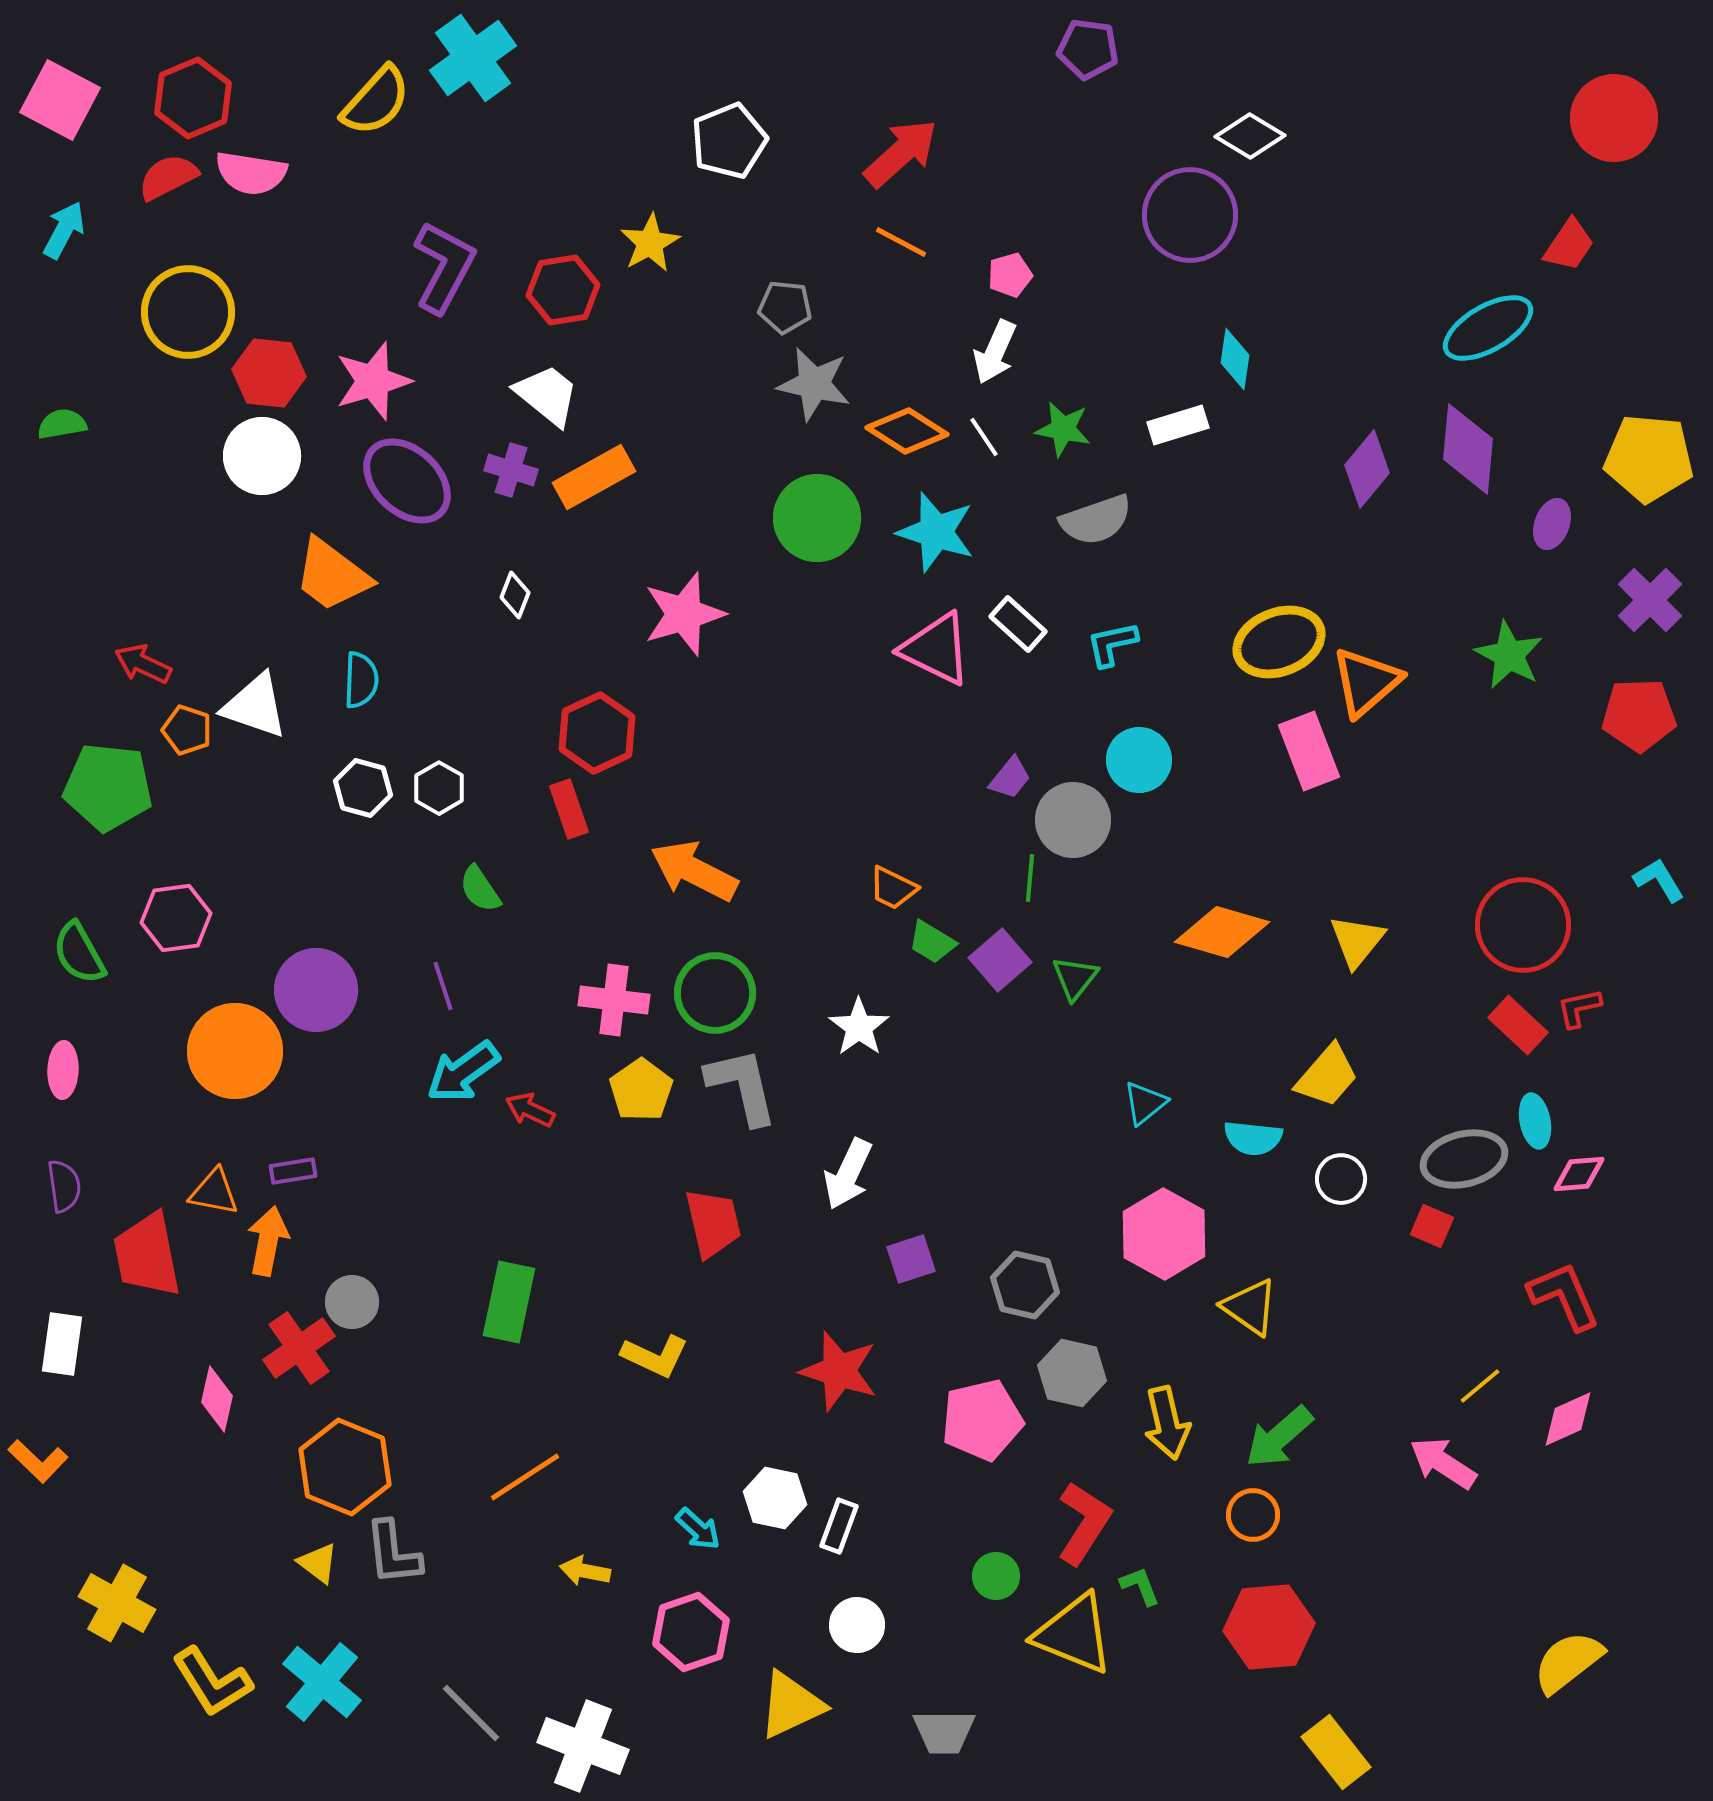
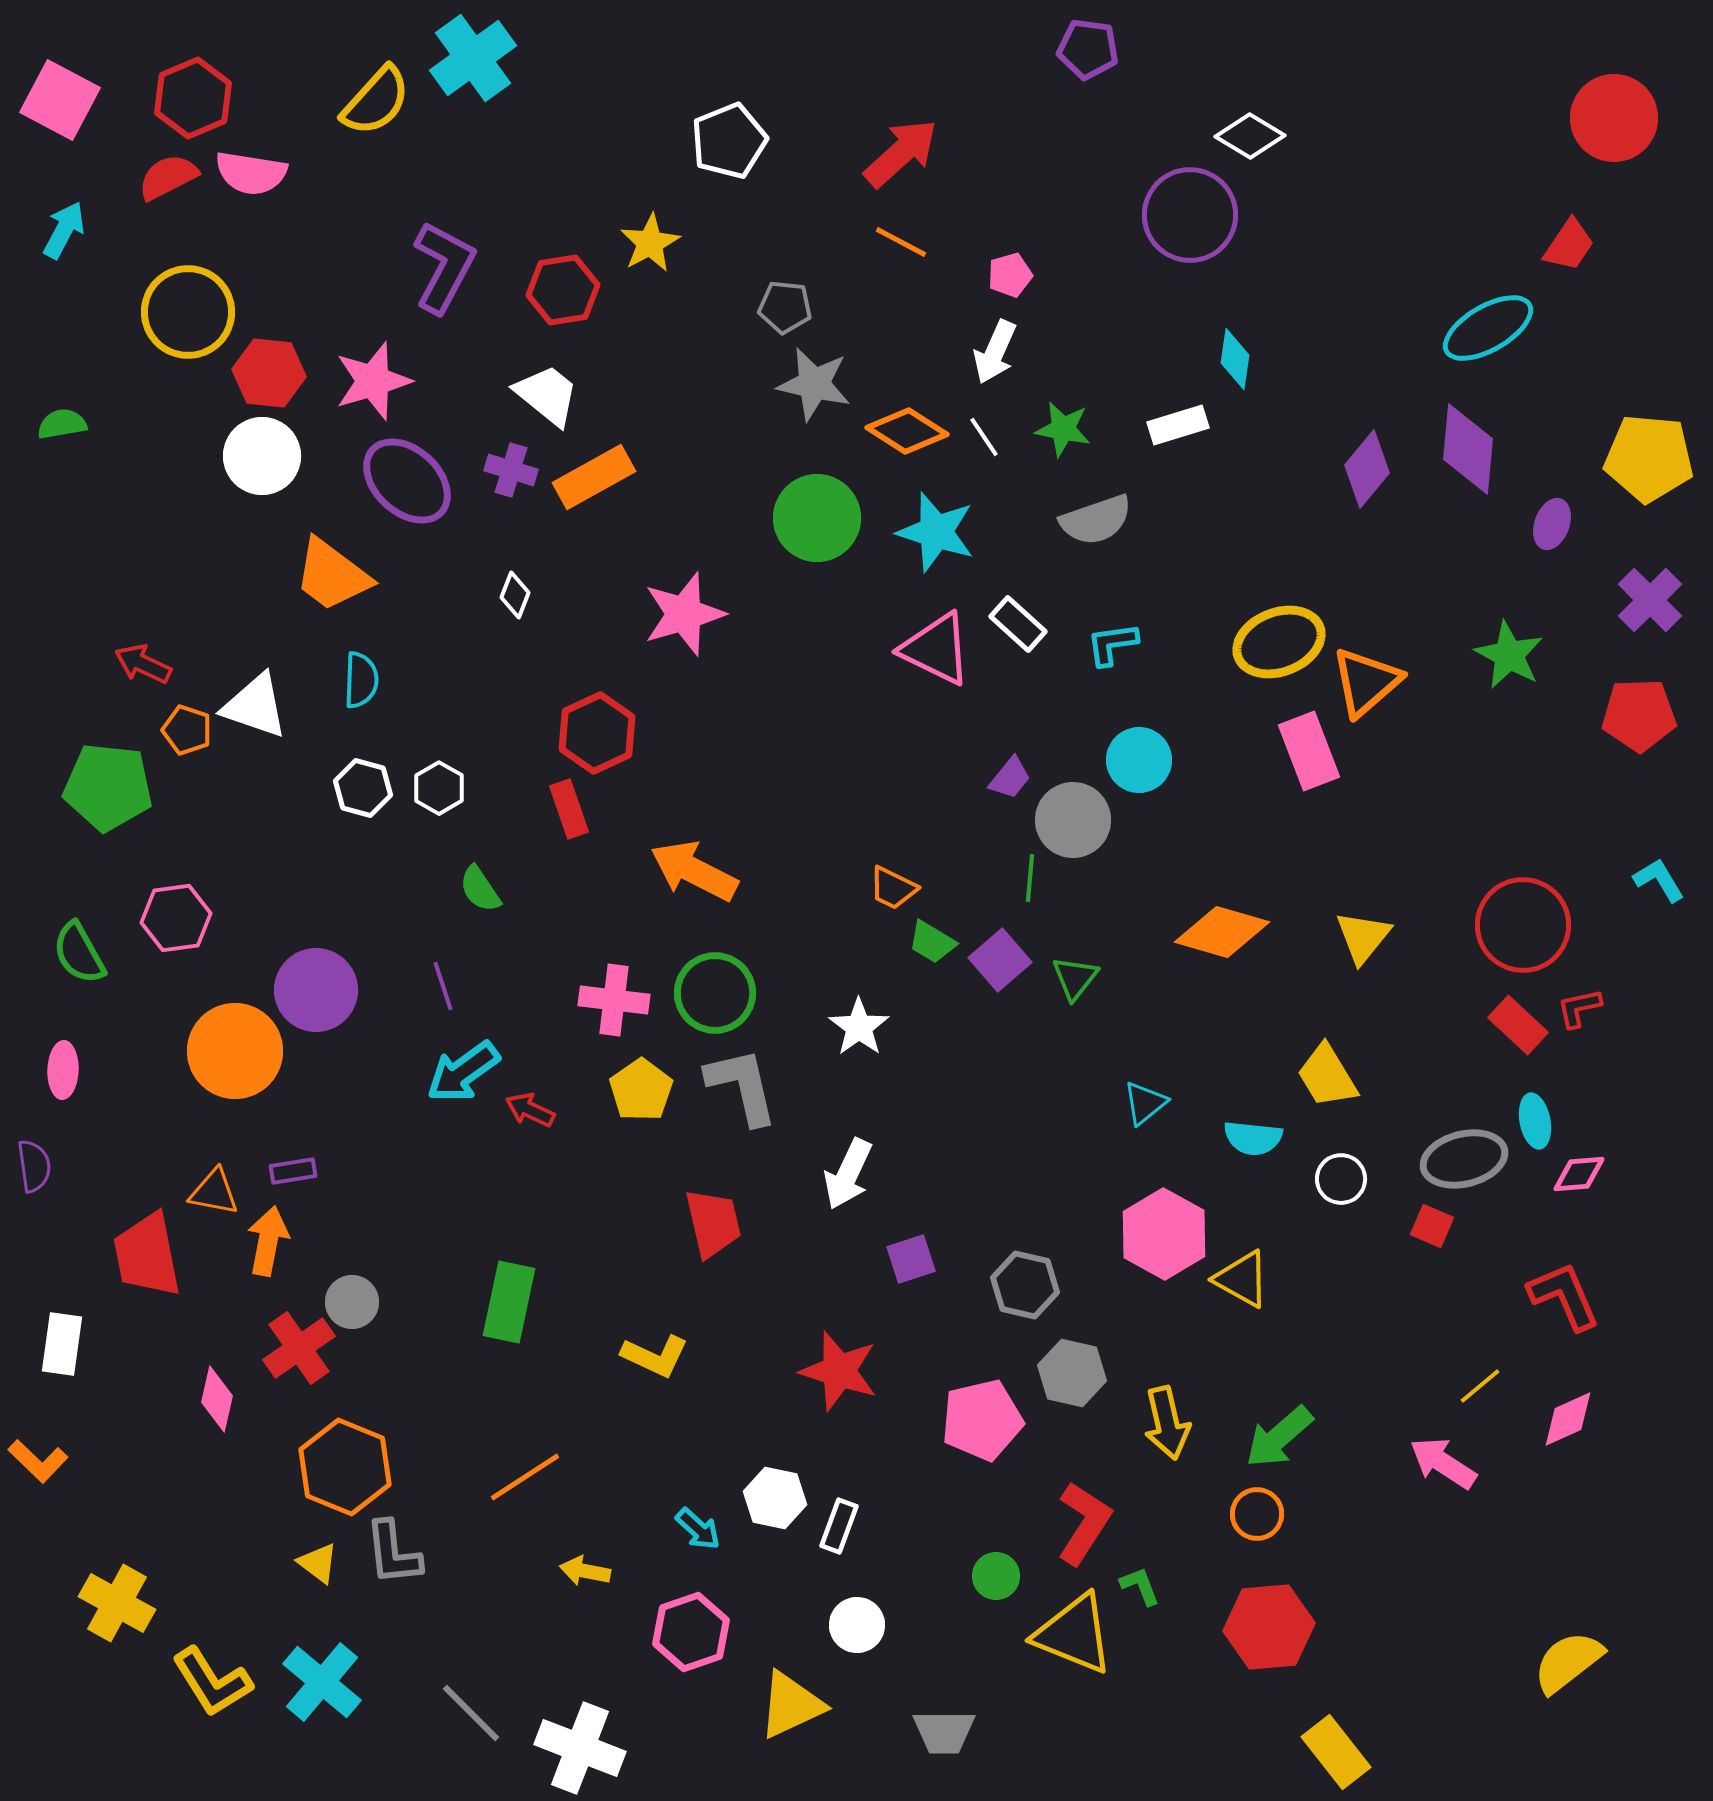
cyan L-shape at (1112, 644): rotated 4 degrees clockwise
yellow triangle at (1357, 941): moved 6 px right, 4 px up
yellow trapezoid at (1327, 1076): rotated 108 degrees clockwise
purple semicircle at (64, 1186): moved 30 px left, 20 px up
yellow triangle at (1250, 1307): moved 8 px left, 28 px up; rotated 6 degrees counterclockwise
orange circle at (1253, 1515): moved 4 px right, 1 px up
white cross at (583, 1746): moved 3 px left, 2 px down
